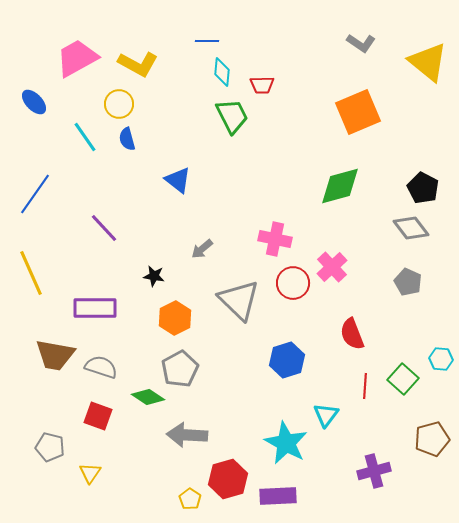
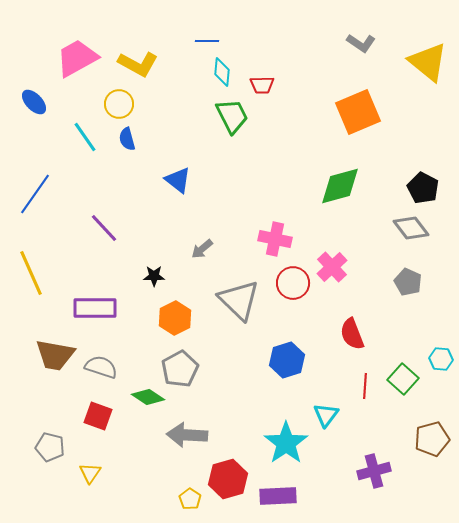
black star at (154, 276): rotated 10 degrees counterclockwise
cyan star at (286, 443): rotated 9 degrees clockwise
